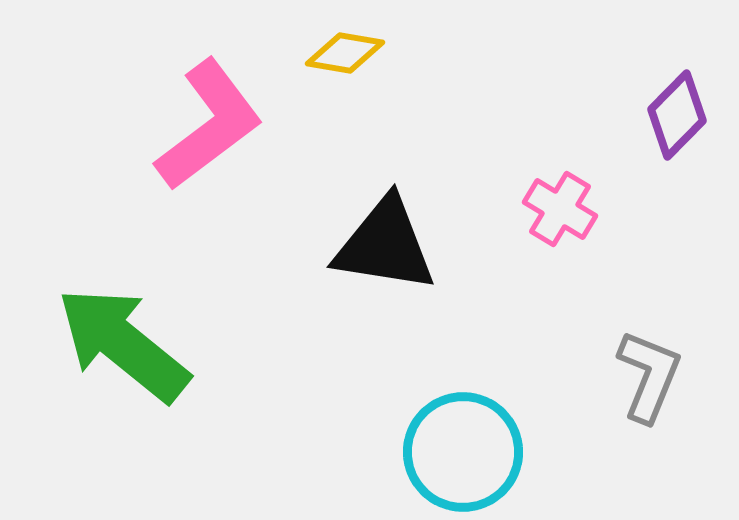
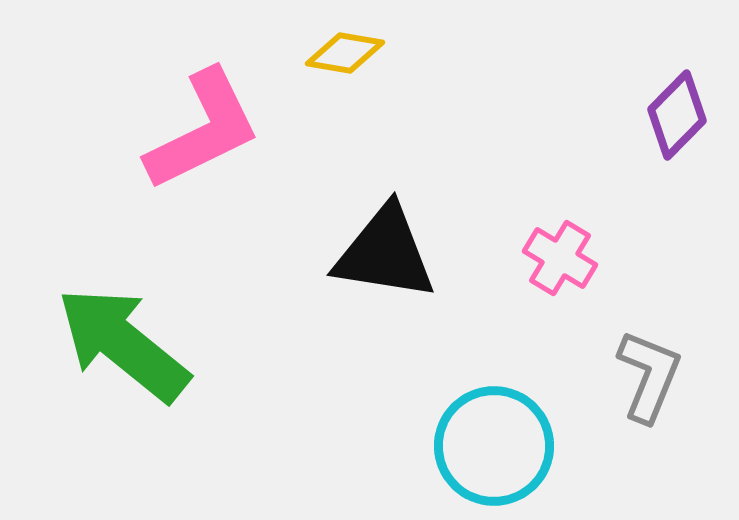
pink L-shape: moved 6 px left, 5 px down; rotated 11 degrees clockwise
pink cross: moved 49 px down
black triangle: moved 8 px down
cyan circle: moved 31 px right, 6 px up
